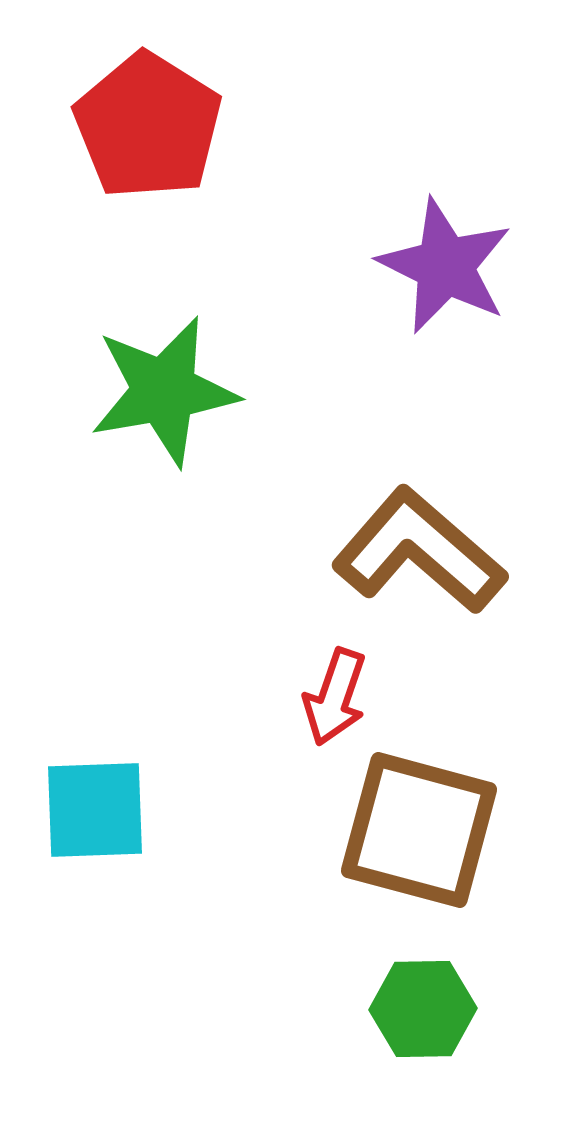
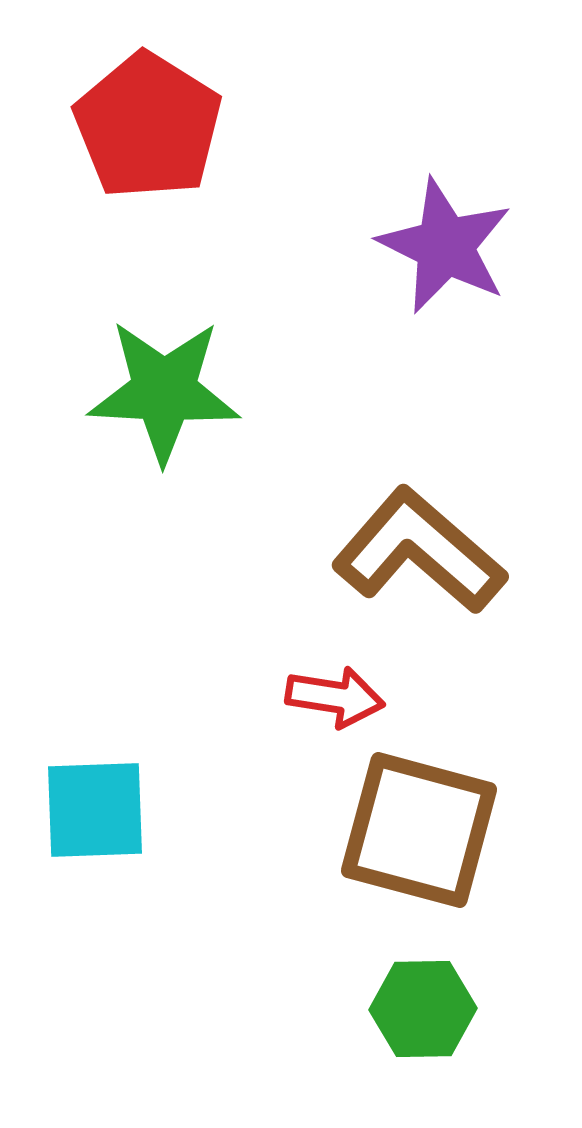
purple star: moved 20 px up
green star: rotated 13 degrees clockwise
red arrow: rotated 100 degrees counterclockwise
